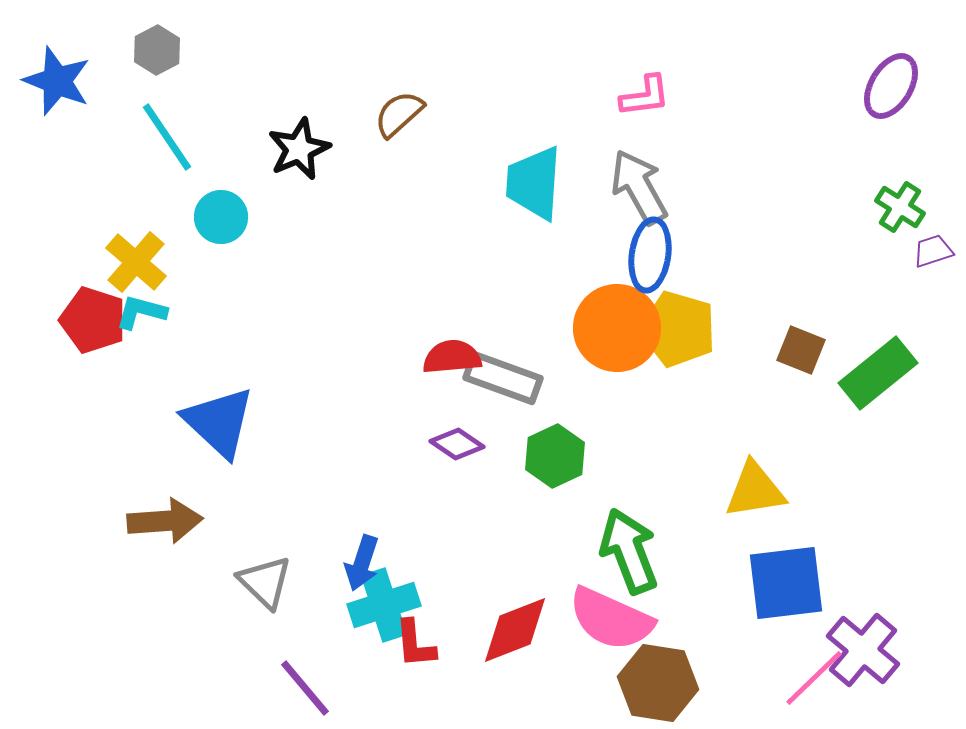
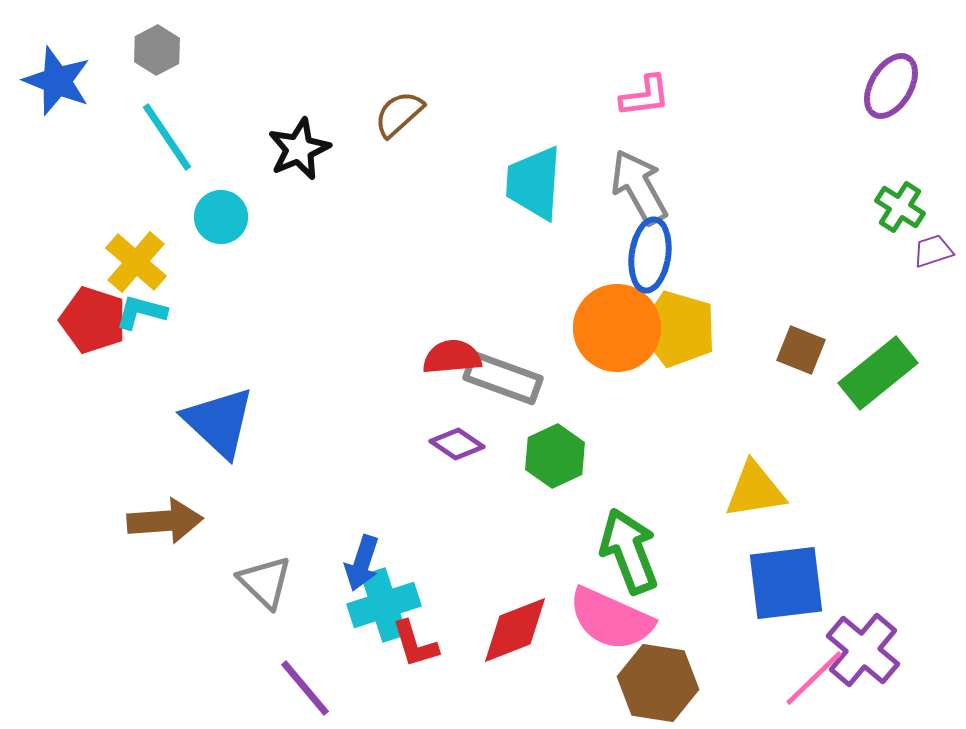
red L-shape: rotated 12 degrees counterclockwise
